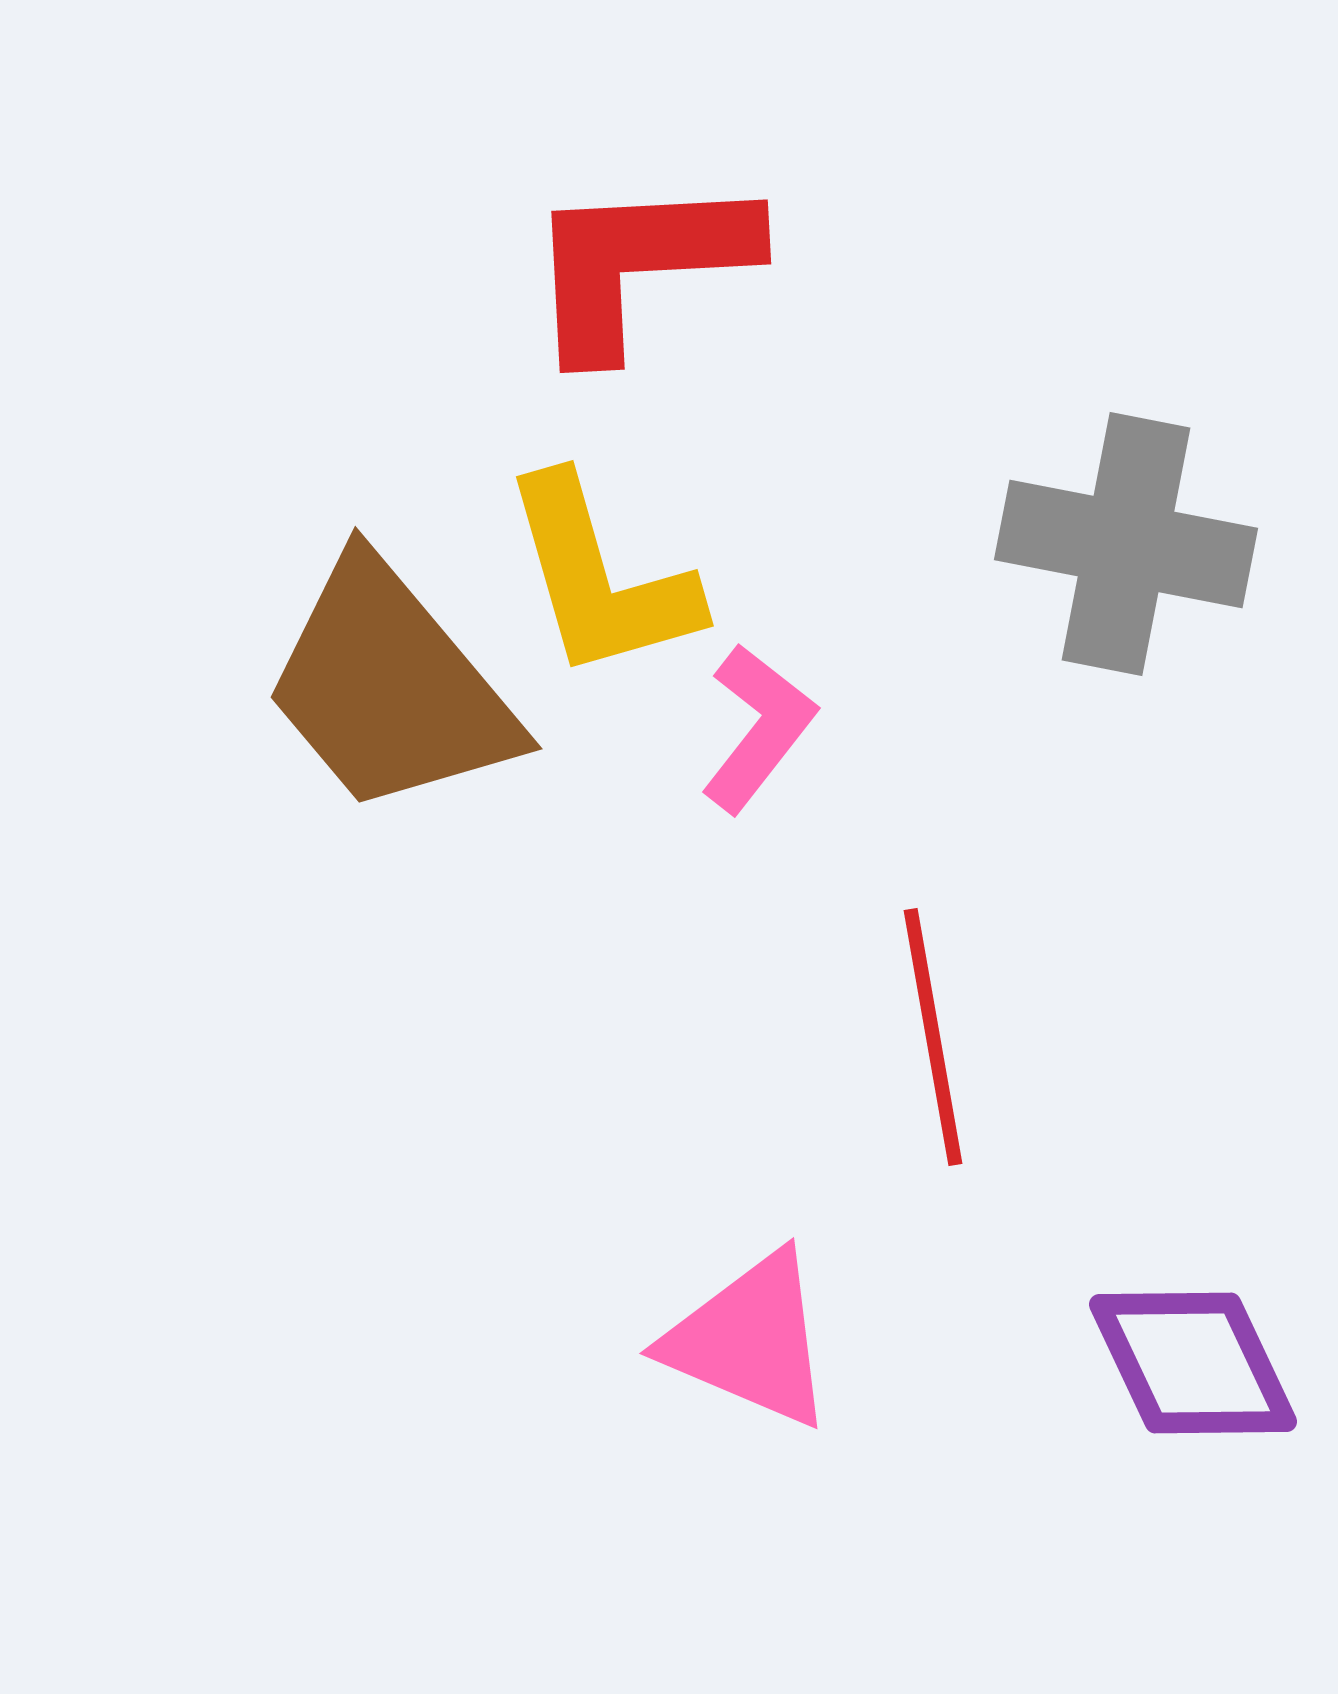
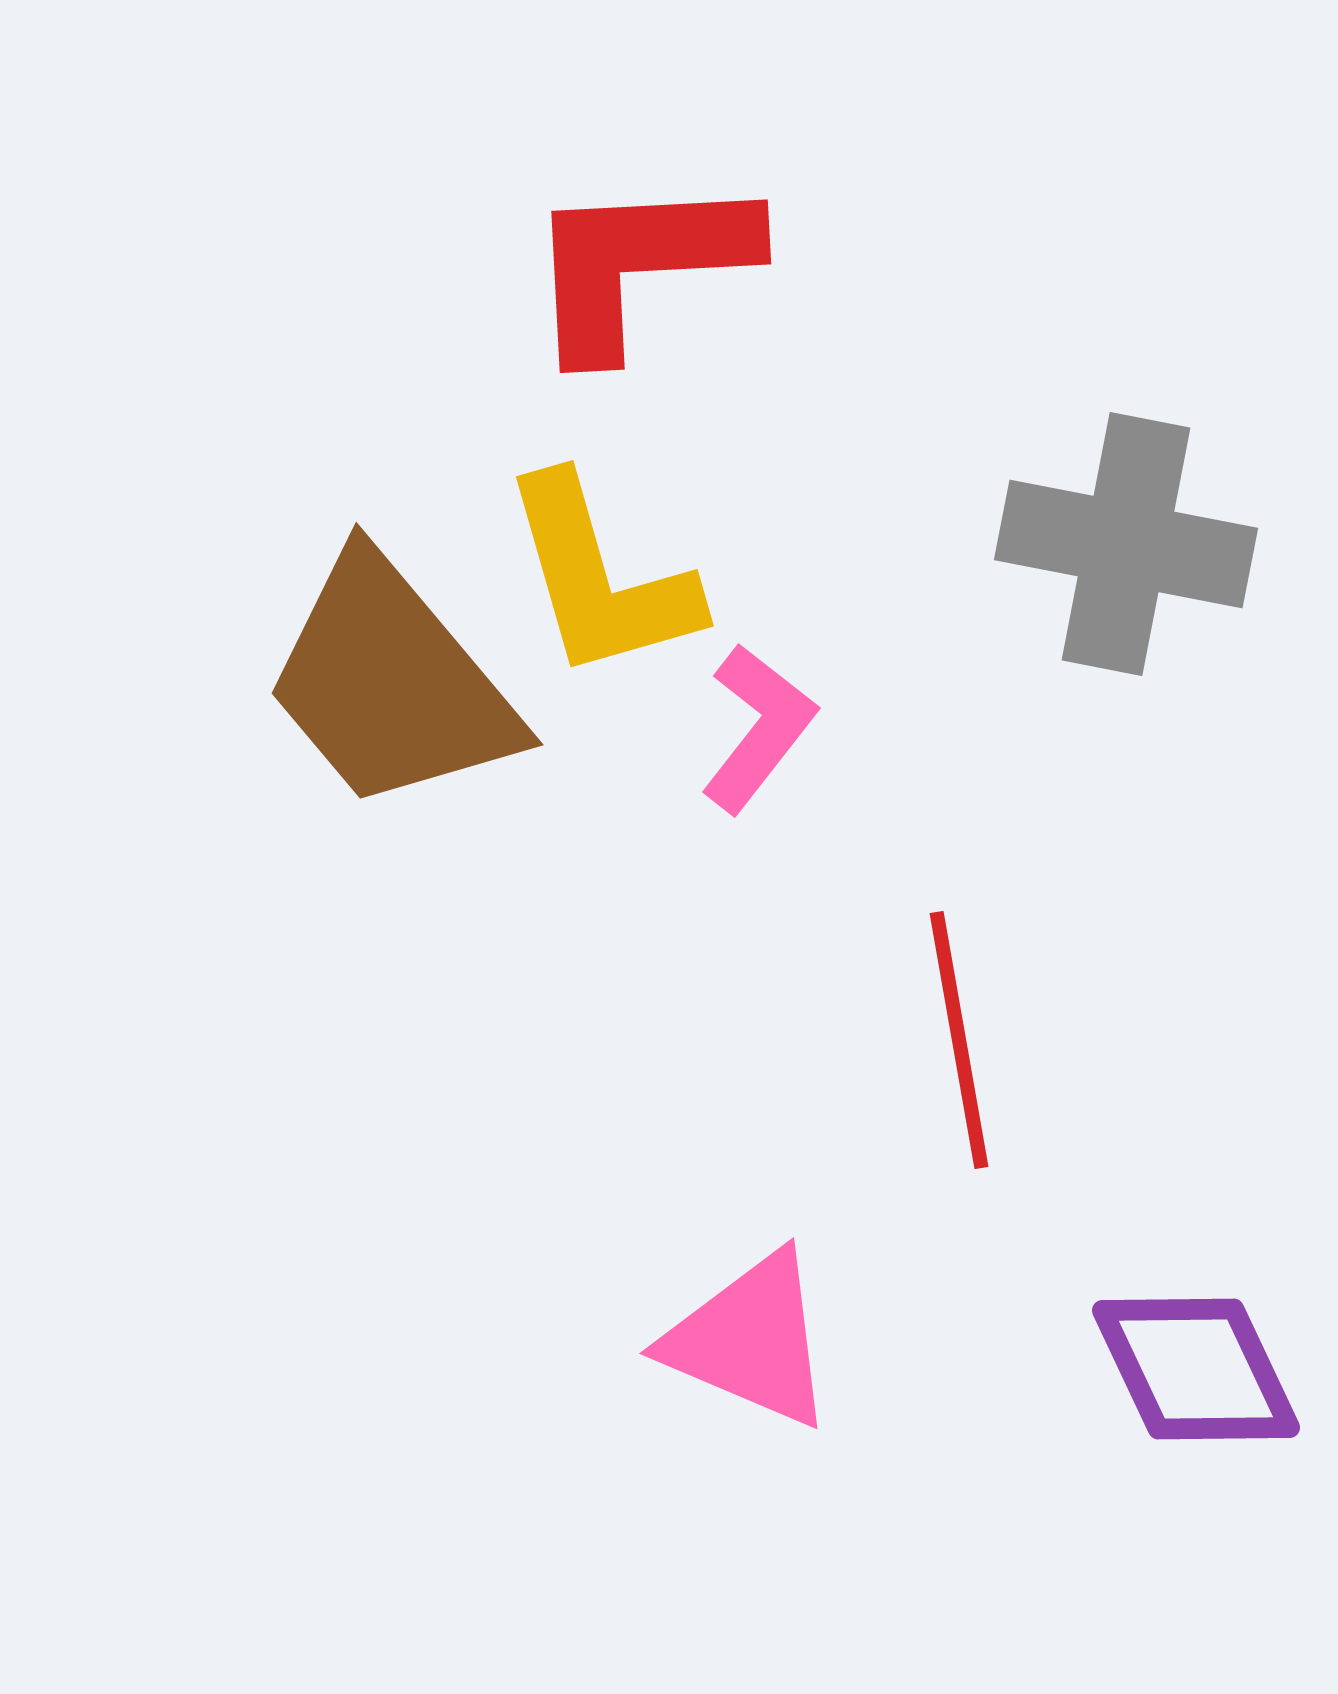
brown trapezoid: moved 1 px right, 4 px up
red line: moved 26 px right, 3 px down
purple diamond: moved 3 px right, 6 px down
